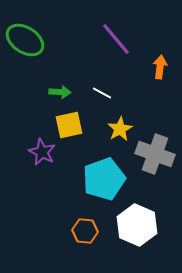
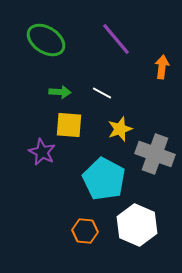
green ellipse: moved 21 px right
orange arrow: moved 2 px right
yellow square: rotated 16 degrees clockwise
yellow star: rotated 10 degrees clockwise
cyan pentagon: rotated 24 degrees counterclockwise
